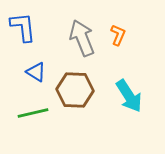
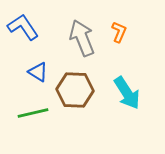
blue L-shape: rotated 28 degrees counterclockwise
orange L-shape: moved 1 px right, 3 px up
blue triangle: moved 2 px right
cyan arrow: moved 2 px left, 3 px up
